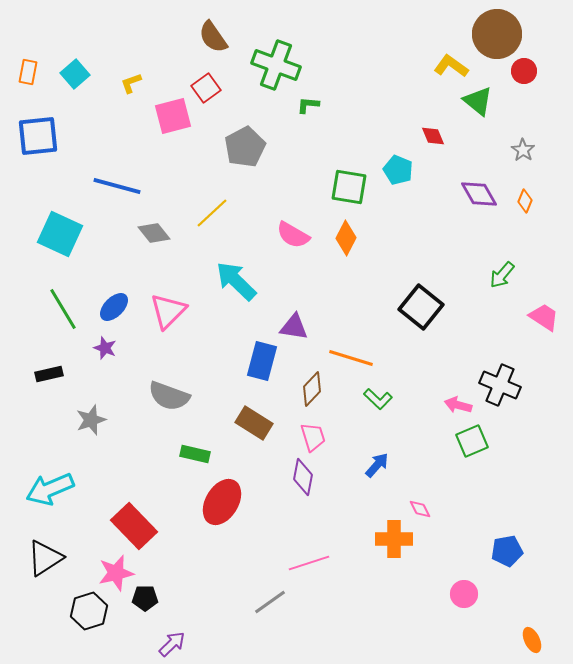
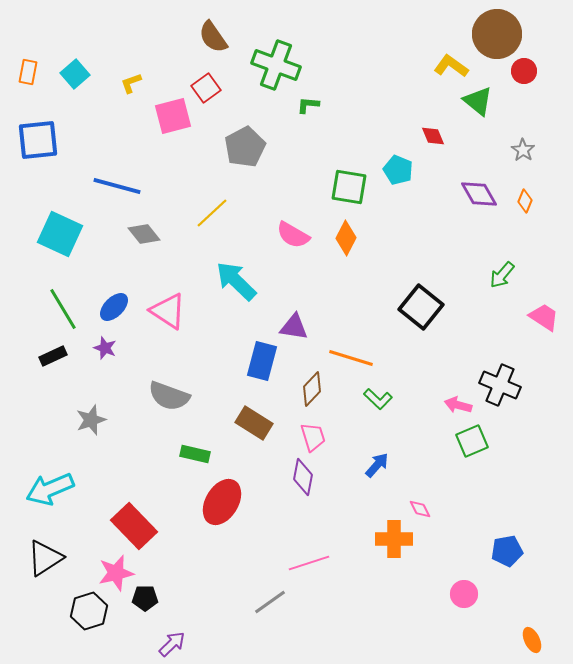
blue square at (38, 136): moved 4 px down
gray diamond at (154, 233): moved 10 px left, 1 px down
pink triangle at (168, 311): rotated 42 degrees counterclockwise
black rectangle at (49, 374): moved 4 px right, 18 px up; rotated 12 degrees counterclockwise
